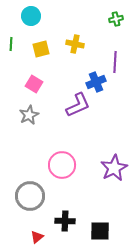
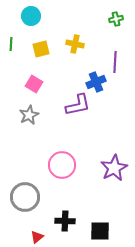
purple L-shape: rotated 12 degrees clockwise
gray circle: moved 5 px left, 1 px down
